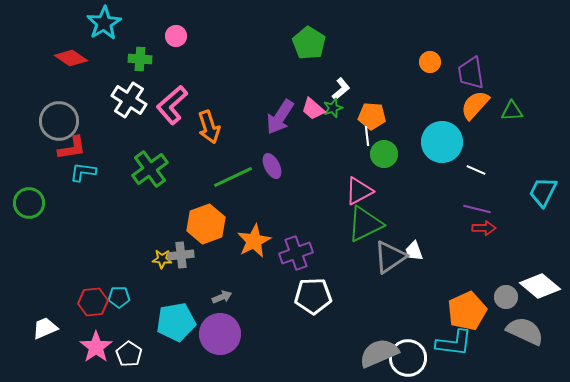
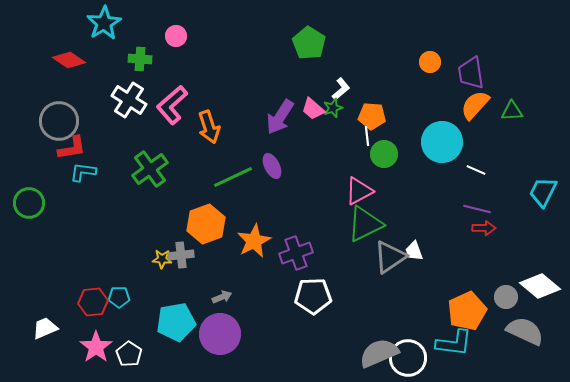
red diamond at (71, 58): moved 2 px left, 2 px down
